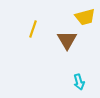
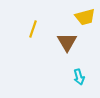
brown triangle: moved 2 px down
cyan arrow: moved 5 px up
